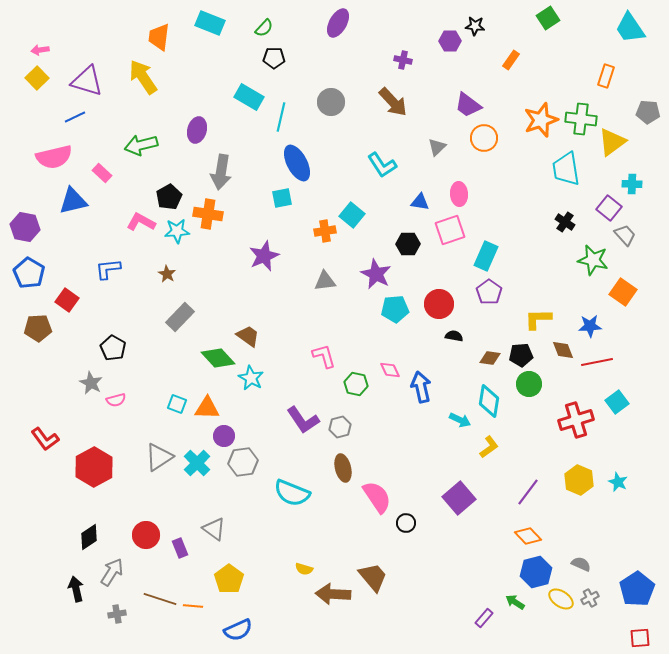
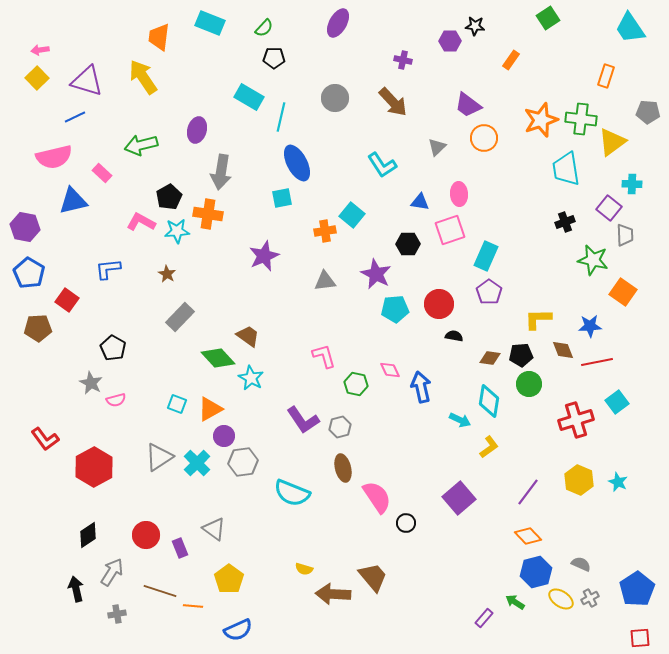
gray circle at (331, 102): moved 4 px right, 4 px up
black cross at (565, 222): rotated 36 degrees clockwise
gray trapezoid at (625, 235): rotated 40 degrees clockwise
orange triangle at (207, 408): moved 3 px right, 1 px down; rotated 32 degrees counterclockwise
black diamond at (89, 537): moved 1 px left, 2 px up
brown line at (160, 599): moved 8 px up
